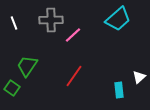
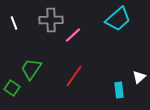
green trapezoid: moved 4 px right, 3 px down
